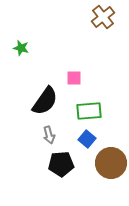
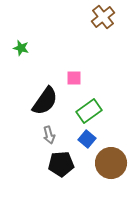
green rectangle: rotated 30 degrees counterclockwise
